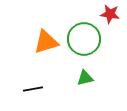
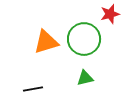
red star: rotated 24 degrees counterclockwise
